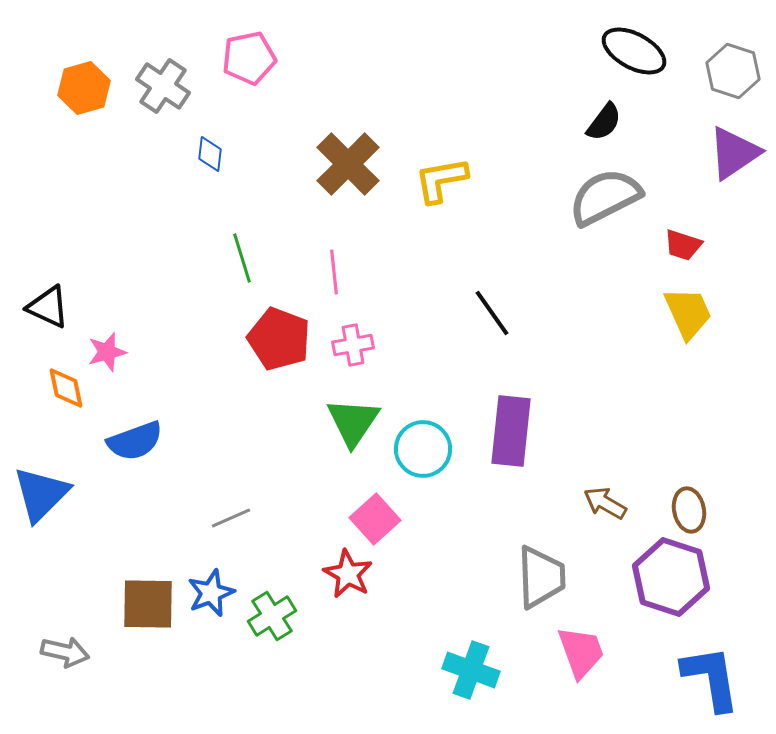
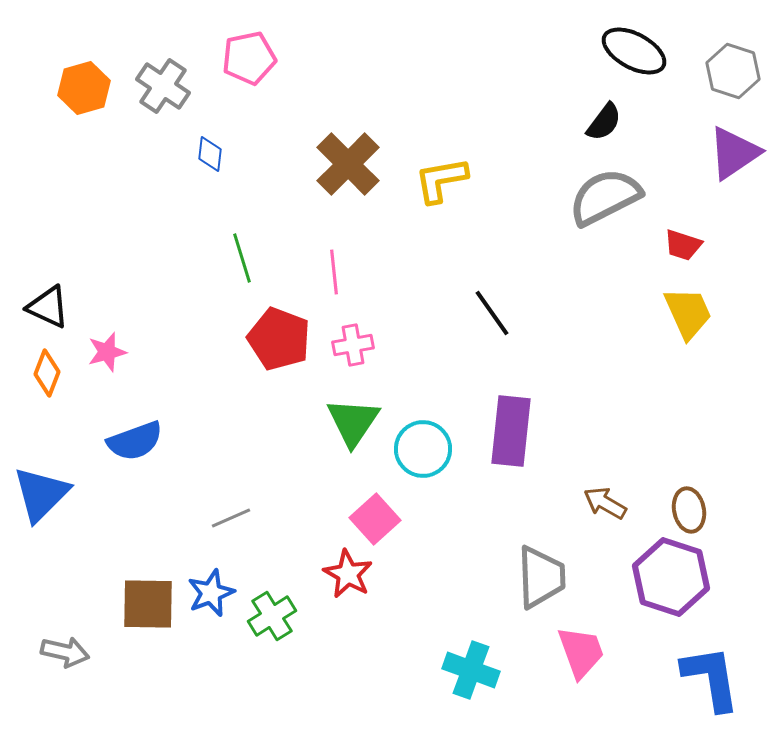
orange diamond: moved 19 px left, 15 px up; rotated 33 degrees clockwise
